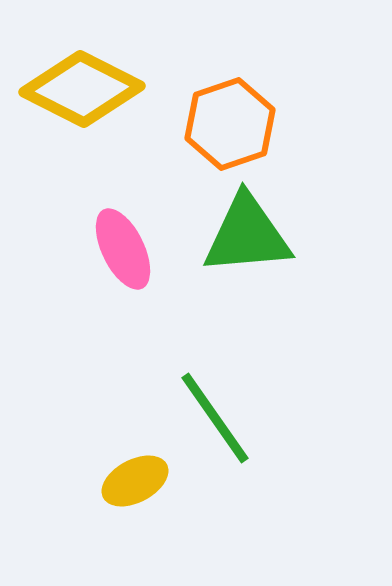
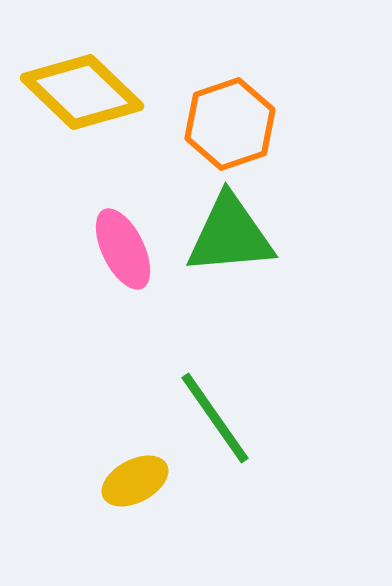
yellow diamond: moved 3 px down; rotated 17 degrees clockwise
green triangle: moved 17 px left
